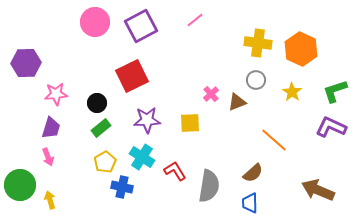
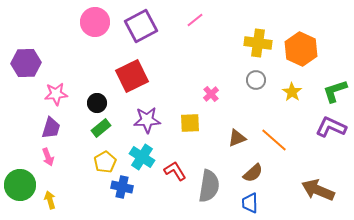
brown triangle: moved 36 px down
